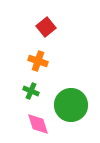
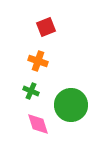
red square: rotated 18 degrees clockwise
